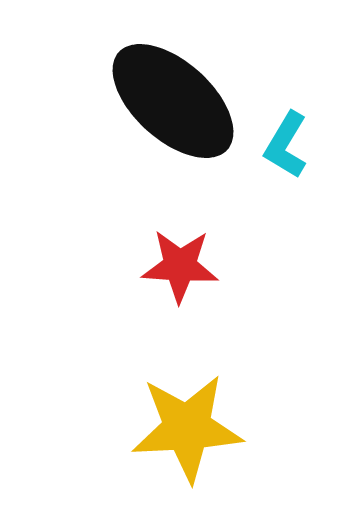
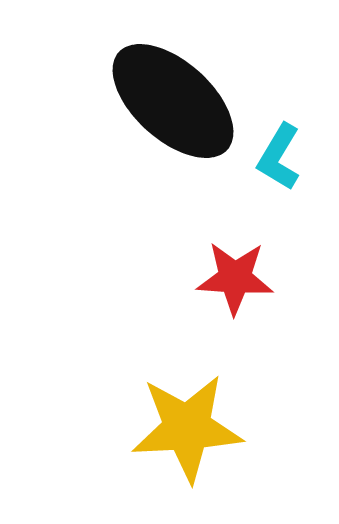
cyan L-shape: moved 7 px left, 12 px down
red star: moved 55 px right, 12 px down
